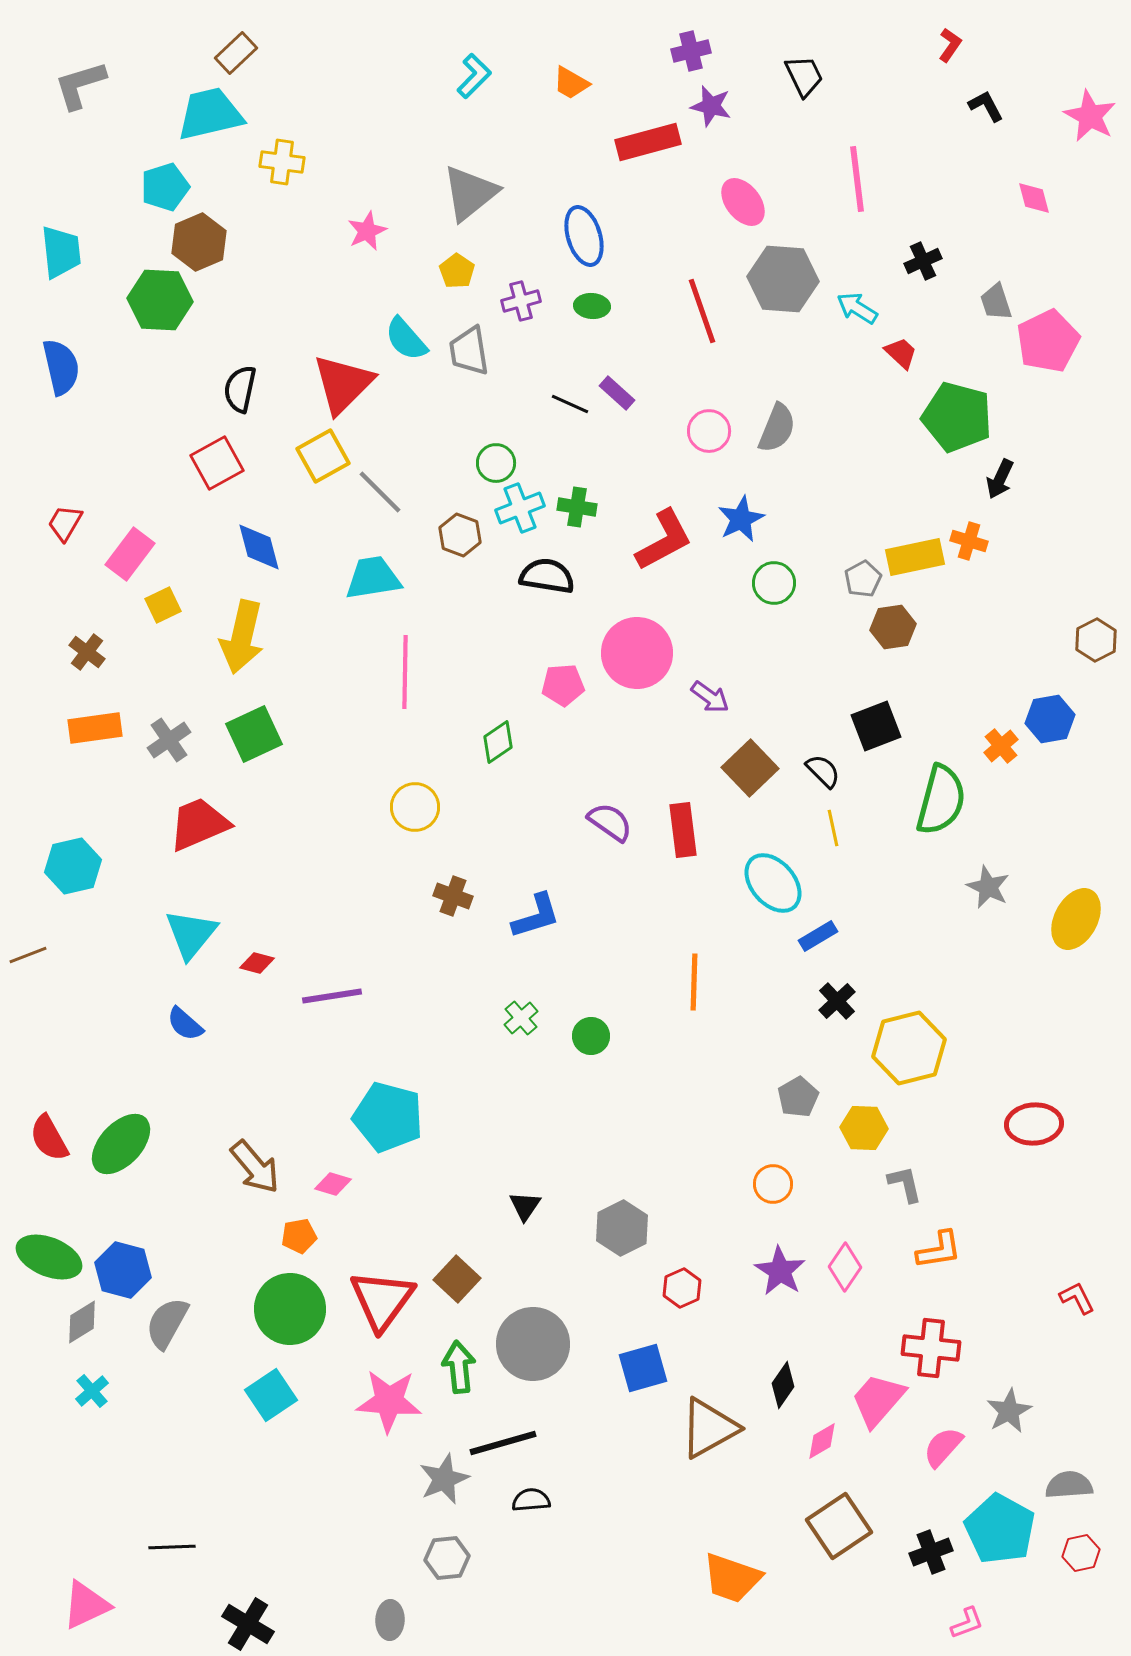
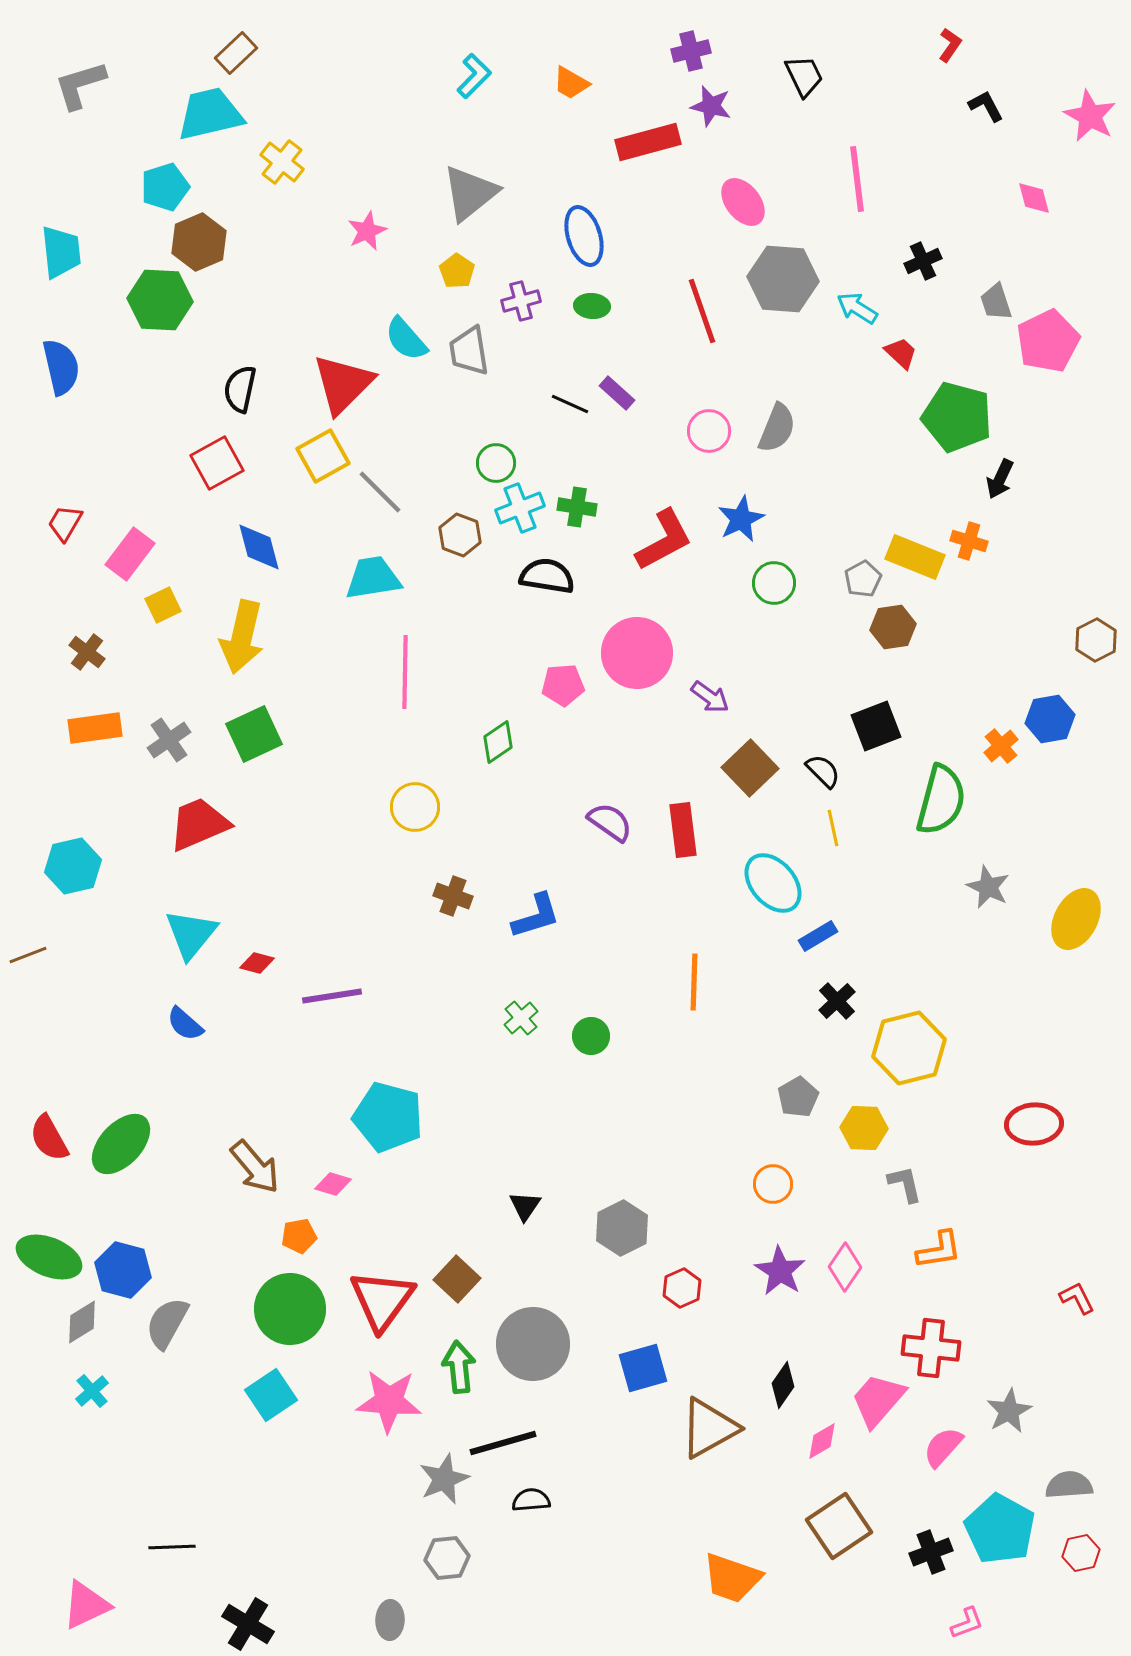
yellow cross at (282, 162): rotated 30 degrees clockwise
yellow rectangle at (915, 557): rotated 34 degrees clockwise
